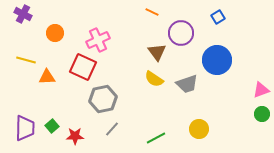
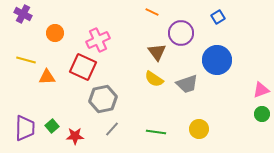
green line: moved 6 px up; rotated 36 degrees clockwise
